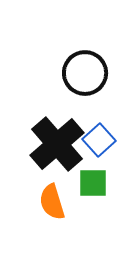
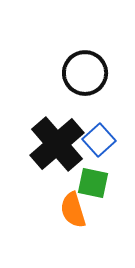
green square: rotated 12 degrees clockwise
orange semicircle: moved 21 px right, 8 px down
